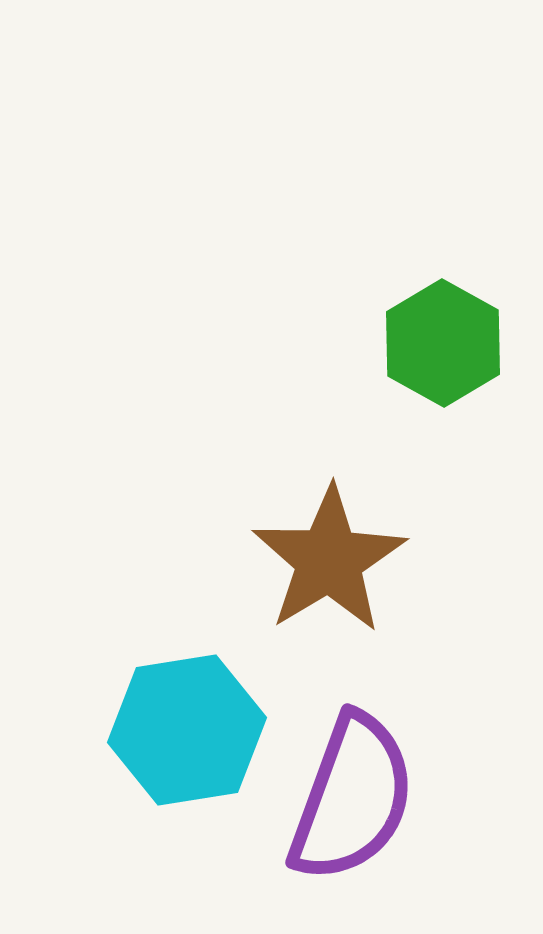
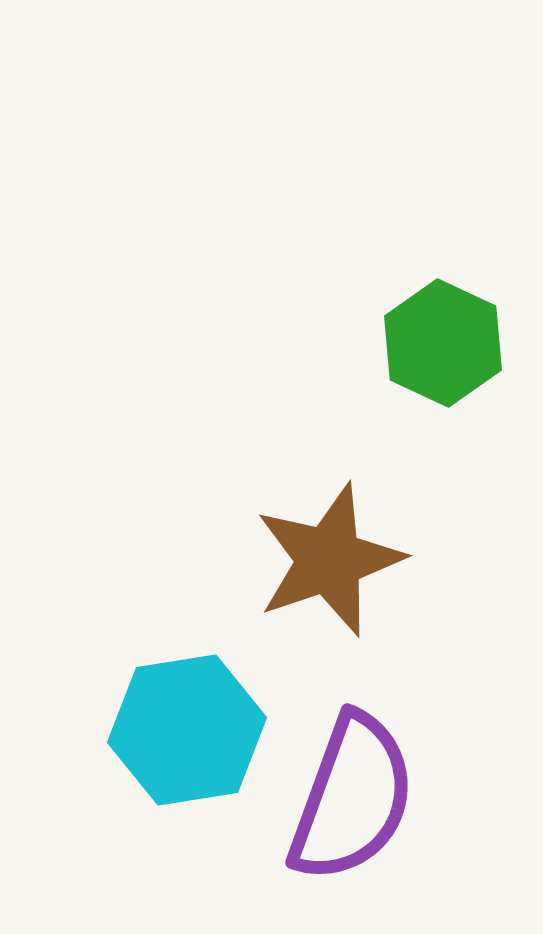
green hexagon: rotated 4 degrees counterclockwise
brown star: rotated 12 degrees clockwise
